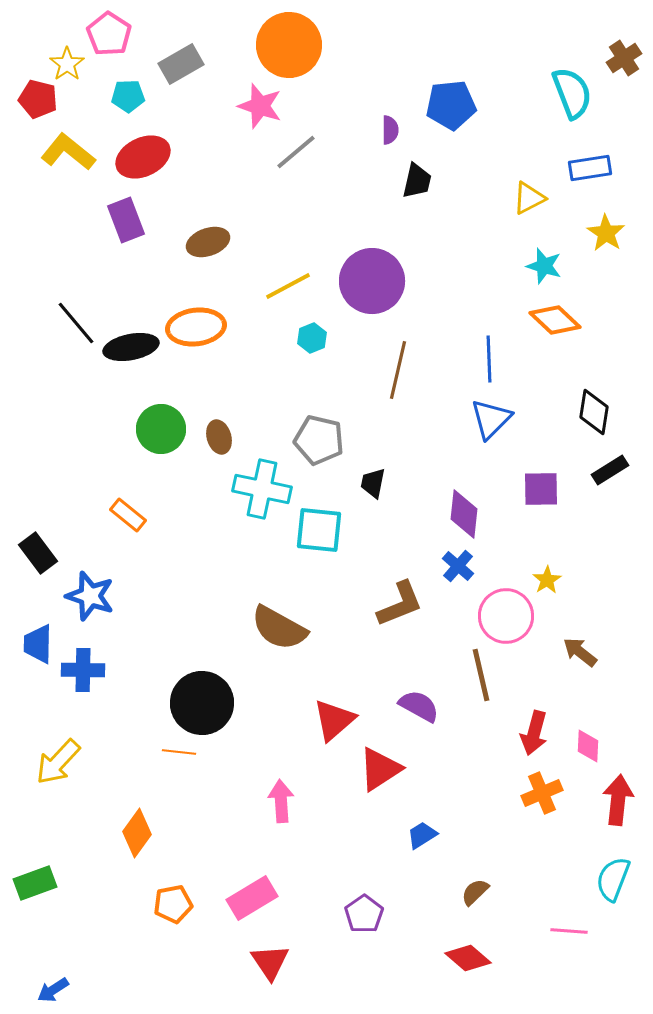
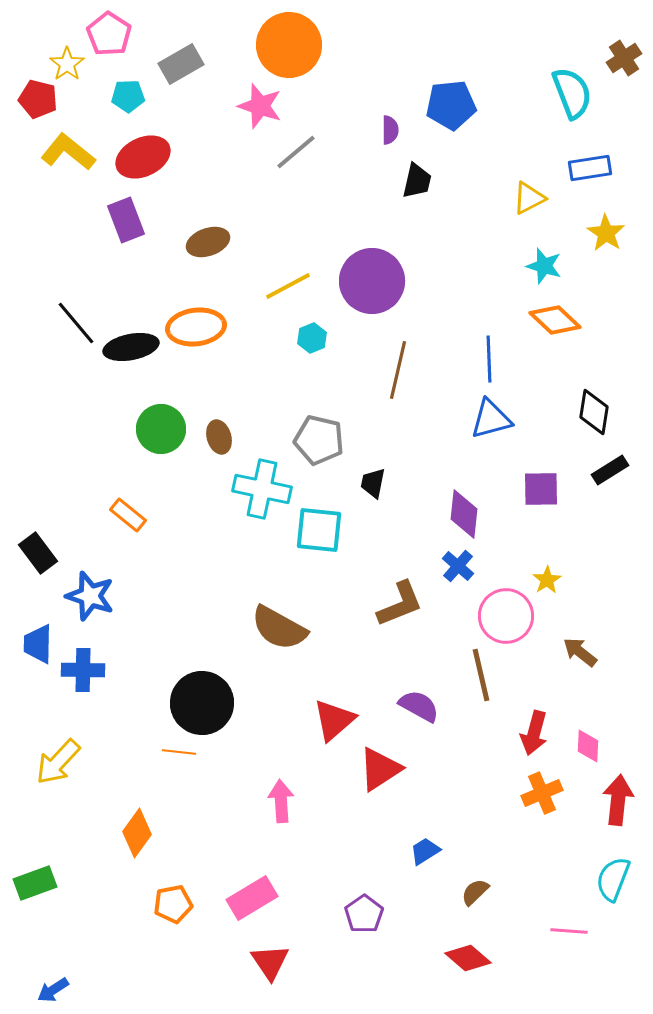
blue triangle at (491, 419): rotated 30 degrees clockwise
blue trapezoid at (422, 835): moved 3 px right, 16 px down
